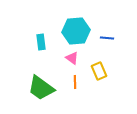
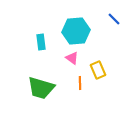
blue line: moved 7 px right, 19 px up; rotated 40 degrees clockwise
yellow rectangle: moved 1 px left, 1 px up
orange line: moved 5 px right, 1 px down
green trapezoid: rotated 20 degrees counterclockwise
